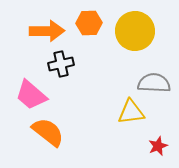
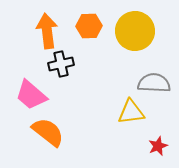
orange hexagon: moved 3 px down
orange arrow: rotated 96 degrees counterclockwise
